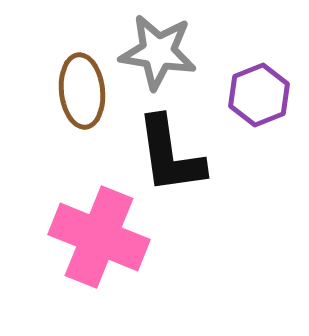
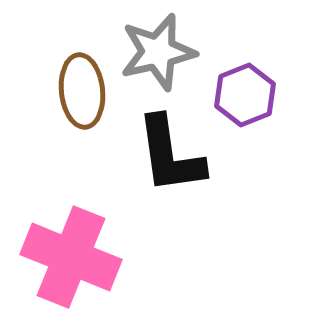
gray star: rotated 22 degrees counterclockwise
purple hexagon: moved 14 px left
pink cross: moved 28 px left, 20 px down
